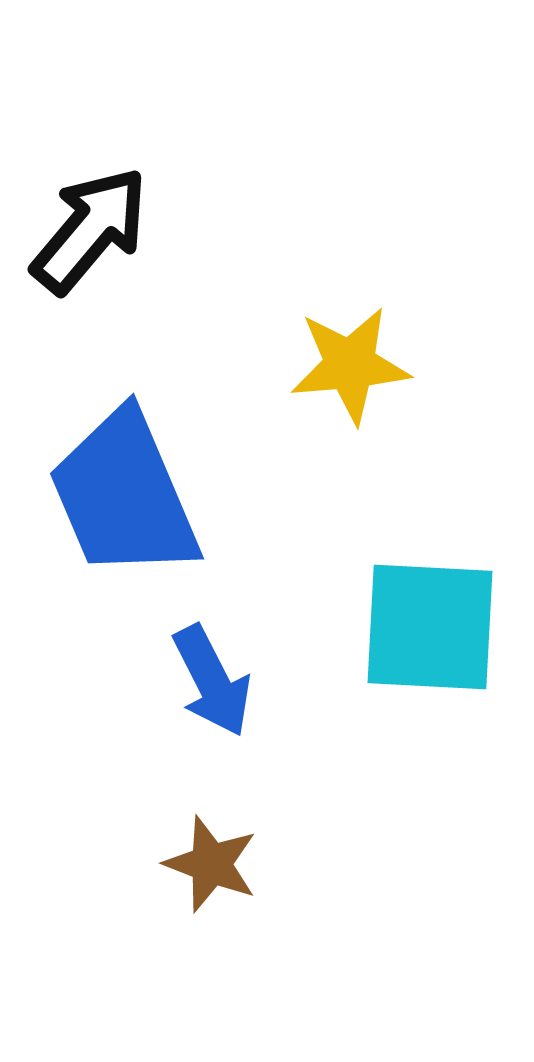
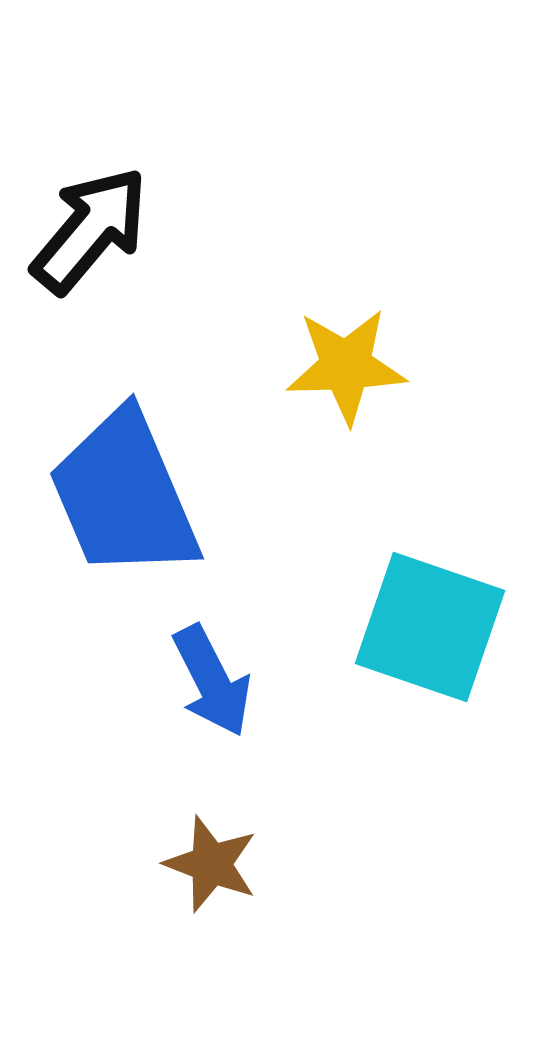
yellow star: moved 4 px left, 1 px down; rotated 3 degrees clockwise
cyan square: rotated 16 degrees clockwise
